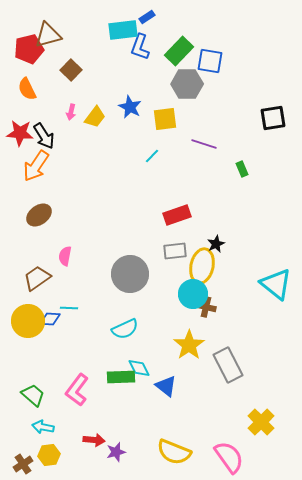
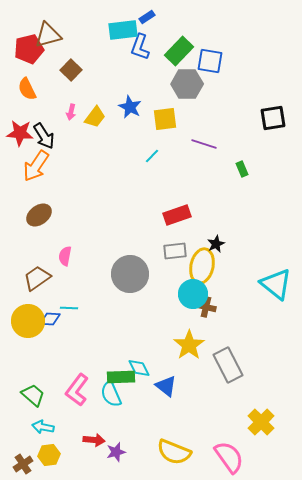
cyan semicircle at (125, 329): moved 14 px left, 65 px down; rotated 92 degrees clockwise
